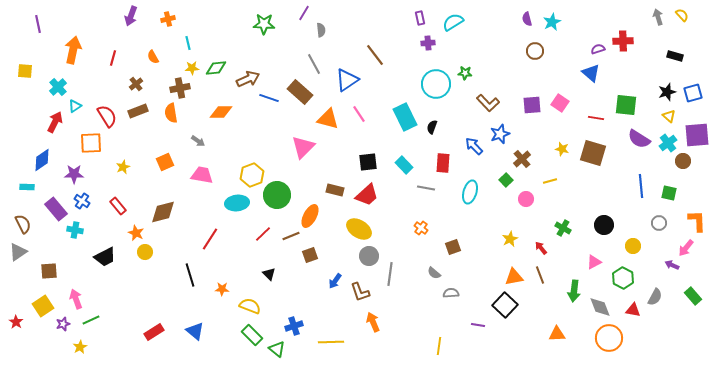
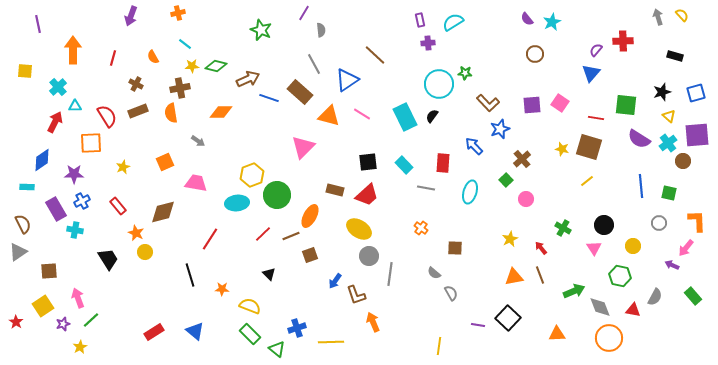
purple rectangle at (420, 18): moved 2 px down
orange cross at (168, 19): moved 10 px right, 6 px up
purple semicircle at (527, 19): rotated 24 degrees counterclockwise
green star at (264, 24): moved 3 px left, 6 px down; rotated 20 degrees clockwise
cyan line at (188, 43): moved 3 px left, 1 px down; rotated 40 degrees counterclockwise
purple semicircle at (598, 49): moved 2 px left, 1 px down; rotated 32 degrees counterclockwise
orange arrow at (73, 50): rotated 12 degrees counterclockwise
brown circle at (535, 51): moved 3 px down
brown line at (375, 55): rotated 10 degrees counterclockwise
yellow star at (192, 68): moved 2 px up
green diamond at (216, 68): moved 2 px up; rotated 20 degrees clockwise
blue triangle at (591, 73): rotated 30 degrees clockwise
brown cross at (136, 84): rotated 24 degrees counterclockwise
cyan circle at (436, 84): moved 3 px right
black star at (667, 92): moved 5 px left
blue square at (693, 93): moved 3 px right
cyan triangle at (75, 106): rotated 32 degrees clockwise
pink line at (359, 114): moved 3 px right; rotated 24 degrees counterclockwise
orange triangle at (328, 119): moved 1 px right, 3 px up
black semicircle at (432, 127): moved 11 px up; rotated 16 degrees clockwise
blue star at (500, 134): moved 5 px up
brown square at (593, 153): moved 4 px left, 6 px up
pink trapezoid at (202, 175): moved 6 px left, 8 px down
yellow line at (550, 181): moved 37 px right; rotated 24 degrees counterclockwise
blue cross at (82, 201): rotated 28 degrees clockwise
purple rectangle at (56, 209): rotated 10 degrees clockwise
brown square at (453, 247): moved 2 px right, 1 px down; rotated 21 degrees clockwise
black trapezoid at (105, 257): moved 3 px right, 2 px down; rotated 95 degrees counterclockwise
pink triangle at (594, 262): moved 14 px up; rotated 35 degrees counterclockwise
green hexagon at (623, 278): moved 3 px left, 2 px up; rotated 15 degrees counterclockwise
green arrow at (574, 291): rotated 120 degrees counterclockwise
brown L-shape at (360, 292): moved 4 px left, 3 px down
gray semicircle at (451, 293): rotated 63 degrees clockwise
pink arrow at (76, 299): moved 2 px right, 1 px up
black square at (505, 305): moved 3 px right, 13 px down
green line at (91, 320): rotated 18 degrees counterclockwise
blue cross at (294, 326): moved 3 px right, 2 px down
green rectangle at (252, 335): moved 2 px left, 1 px up
